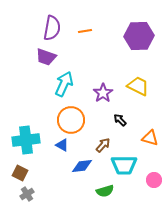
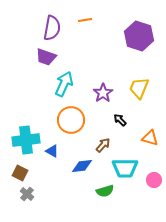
orange line: moved 11 px up
purple hexagon: rotated 20 degrees clockwise
yellow trapezoid: moved 1 px right, 2 px down; rotated 95 degrees counterclockwise
blue triangle: moved 10 px left, 6 px down
cyan trapezoid: moved 1 px right, 3 px down
gray cross: rotated 16 degrees counterclockwise
